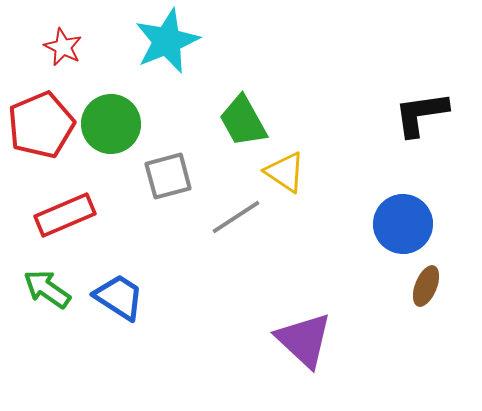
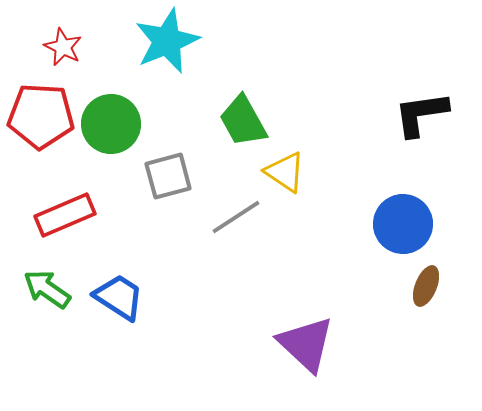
red pentagon: moved 9 px up; rotated 26 degrees clockwise
purple triangle: moved 2 px right, 4 px down
